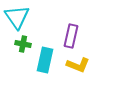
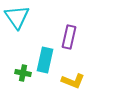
purple rectangle: moved 2 px left, 1 px down
green cross: moved 29 px down
yellow L-shape: moved 5 px left, 16 px down
